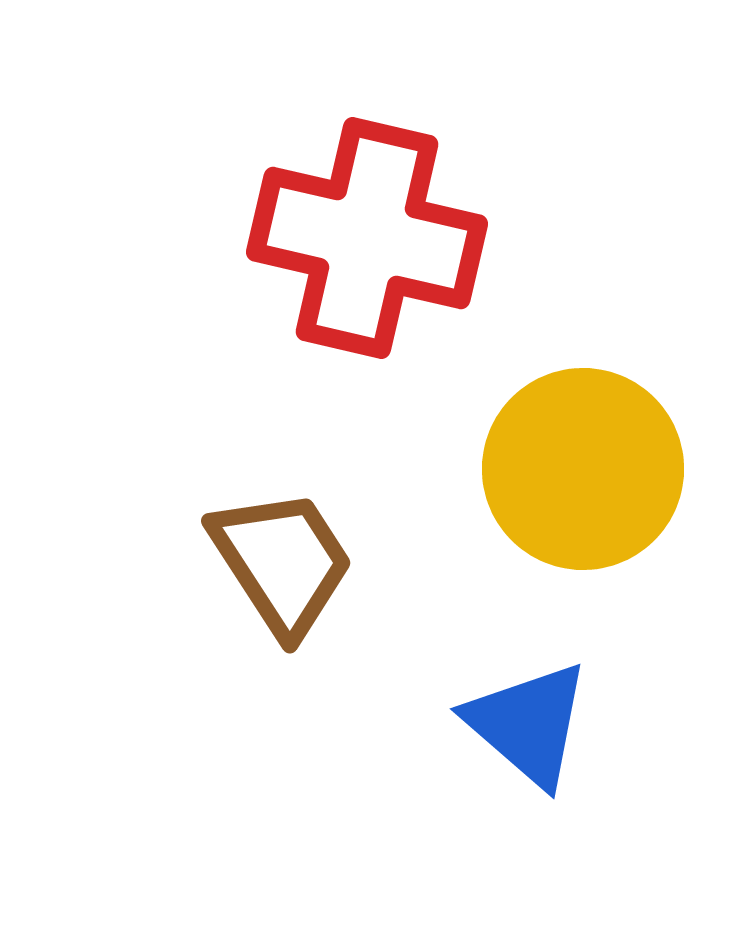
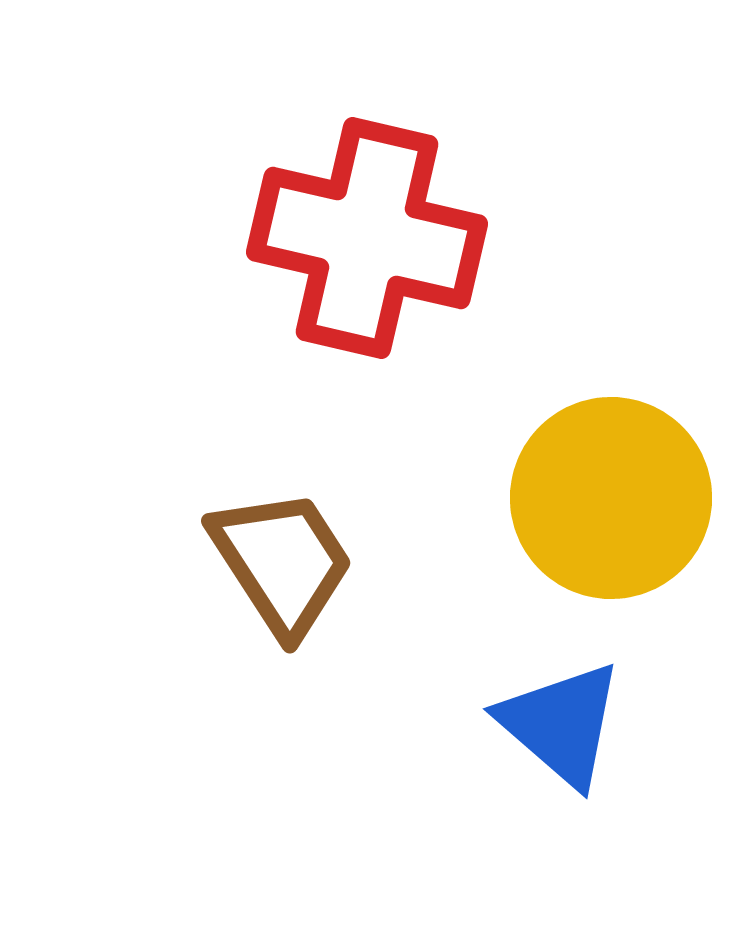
yellow circle: moved 28 px right, 29 px down
blue triangle: moved 33 px right
